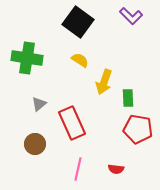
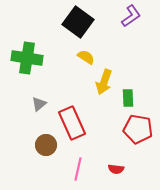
purple L-shape: rotated 80 degrees counterclockwise
yellow semicircle: moved 6 px right, 3 px up
brown circle: moved 11 px right, 1 px down
